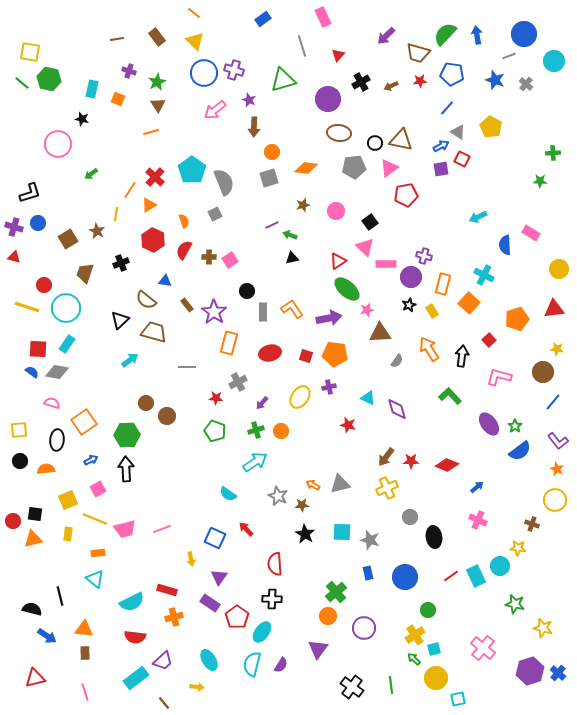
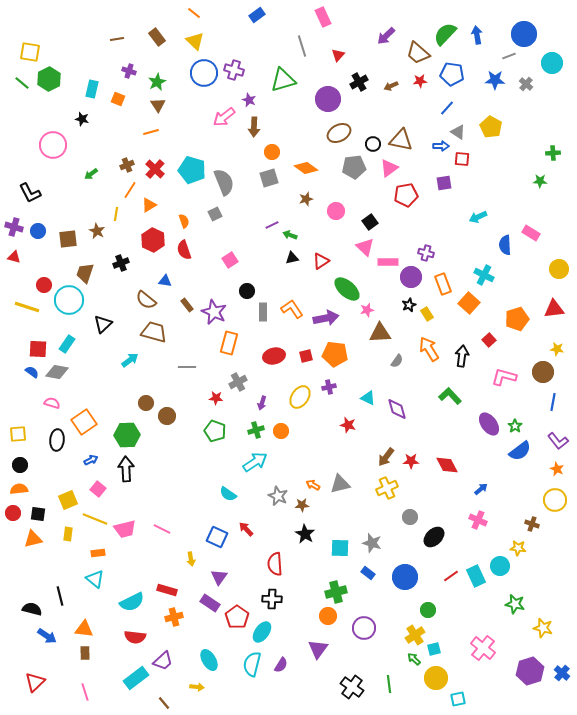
blue rectangle at (263, 19): moved 6 px left, 4 px up
brown trapezoid at (418, 53): rotated 25 degrees clockwise
cyan circle at (554, 61): moved 2 px left, 2 px down
green hexagon at (49, 79): rotated 20 degrees clockwise
blue star at (495, 80): rotated 18 degrees counterclockwise
black cross at (361, 82): moved 2 px left
pink arrow at (215, 110): moved 9 px right, 7 px down
brown ellipse at (339, 133): rotated 35 degrees counterclockwise
black circle at (375, 143): moved 2 px left, 1 px down
pink circle at (58, 144): moved 5 px left, 1 px down
blue arrow at (441, 146): rotated 28 degrees clockwise
red square at (462, 159): rotated 21 degrees counterclockwise
orange diamond at (306, 168): rotated 30 degrees clockwise
purple square at (441, 169): moved 3 px right, 14 px down
cyan pentagon at (192, 170): rotated 20 degrees counterclockwise
red cross at (155, 177): moved 8 px up
black L-shape at (30, 193): rotated 80 degrees clockwise
brown star at (303, 205): moved 3 px right, 6 px up
blue circle at (38, 223): moved 8 px down
brown square at (68, 239): rotated 24 degrees clockwise
red semicircle at (184, 250): rotated 48 degrees counterclockwise
purple cross at (424, 256): moved 2 px right, 3 px up
brown cross at (209, 257): moved 82 px left, 92 px up; rotated 24 degrees counterclockwise
red triangle at (338, 261): moved 17 px left
pink rectangle at (386, 264): moved 2 px right, 2 px up
orange rectangle at (443, 284): rotated 35 degrees counterclockwise
cyan circle at (66, 308): moved 3 px right, 8 px up
yellow rectangle at (432, 311): moved 5 px left, 3 px down
purple star at (214, 312): rotated 10 degrees counterclockwise
purple arrow at (329, 318): moved 3 px left
black triangle at (120, 320): moved 17 px left, 4 px down
red ellipse at (270, 353): moved 4 px right, 3 px down
red square at (306, 356): rotated 32 degrees counterclockwise
pink L-shape at (499, 377): moved 5 px right
blue line at (553, 402): rotated 30 degrees counterclockwise
purple arrow at (262, 403): rotated 24 degrees counterclockwise
yellow square at (19, 430): moved 1 px left, 4 px down
black circle at (20, 461): moved 4 px down
red diamond at (447, 465): rotated 40 degrees clockwise
orange semicircle at (46, 469): moved 27 px left, 20 px down
blue arrow at (477, 487): moved 4 px right, 2 px down
pink square at (98, 489): rotated 21 degrees counterclockwise
black square at (35, 514): moved 3 px right
red circle at (13, 521): moved 8 px up
pink line at (162, 529): rotated 48 degrees clockwise
cyan square at (342, 532): moved 2 px left, 16 px down
black ellipse at (434, 537): rotated 55 degrees clockwise
blue square at (215, 538): moved 2 px right, 1 px up
gray star at (370, 540): moved 2 px right, 3 px down
blue rectangle at (368, 573): rotated 40 degrees counterclockwise
green cross at (336, 592): rotated 25 degrees clockwise
blue cross at (558, 673): moved 4 px right
red triangle at (35, 678): moved 4 px down; rotated 30 degrees counterclockwise
green line at (391, 685): moved 2 px left, 1 px up
